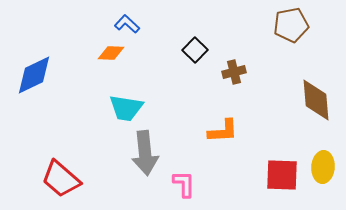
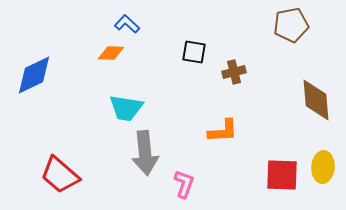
black square: moved 1 px left, 2 px down; rotated 35 degrees counterclockwise
red trapezoid: moved 1 px left, 4 px up
pink L-shape: rotated 20 degrees clockwise
